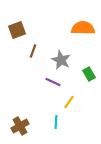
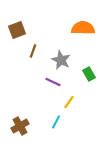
cyan line: rotated 24 degrees clockwise
